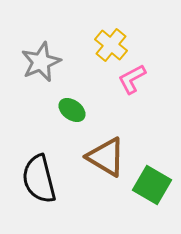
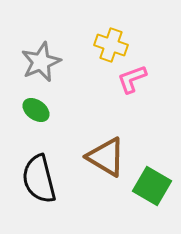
yellow cross: rotated 20 degrees counterclockwise
pink L-shape: rotated 8 degrees clockwise
green ellipse: moved 36 px left
green square: moved 1 px down
